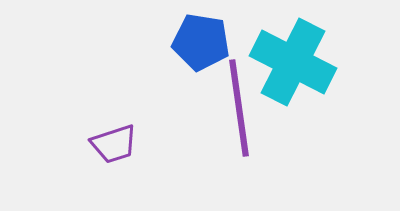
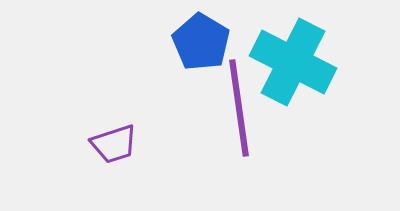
blue pentagon: rotated 22 degrees clockwise
